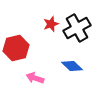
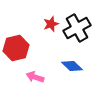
pink arrow: moved 1 px up
